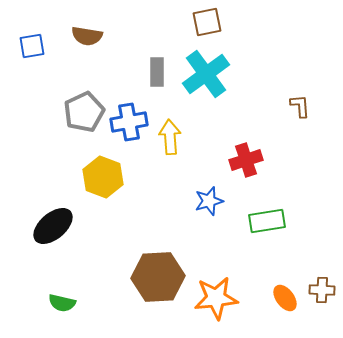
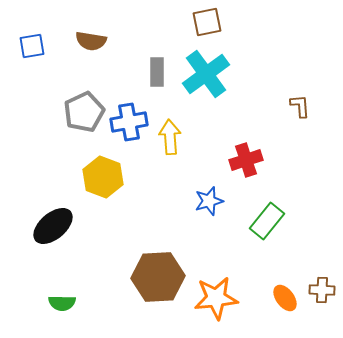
brown semicircle: moved 4 px right, 5 px down
green rectangle: rotated 42 degrees counterclockwise
green semicircle: rotated 12 degrees counterclockwise
